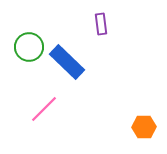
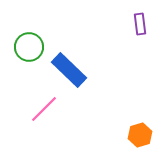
purple rectangle: moved 39 px right
blue rectangle: moved 2 px right, 8 px down
orange hexagon: moved 4 px left, 8 px down; rotated 15 degrees counterclockwise
